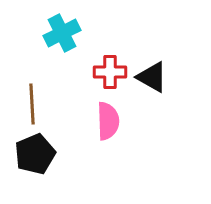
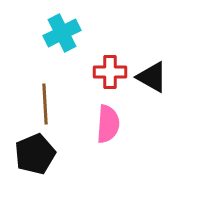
brown line: moved 13 px right
pink semicircle: moved 3 px down; rotated 6 degrees clockwise
